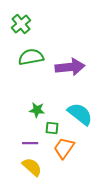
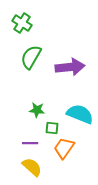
green cross: moved 1 px right, 1 px up; rotated 18 degrees counterclockwise
green semicircle: rotated 50 degrees counterclockwise
cyan semicircle: rotated 16 degrees counterclockwise
